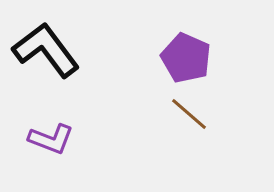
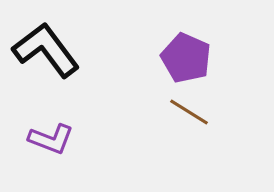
brown line: moved 2 px up; rotated 9 degrees counterclockwise
